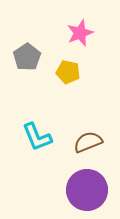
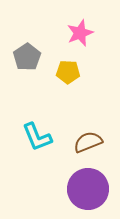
yellow pentagon: rotated 10 degrees counterclockwise
purple circle: moved 1 px right, 1 px up
